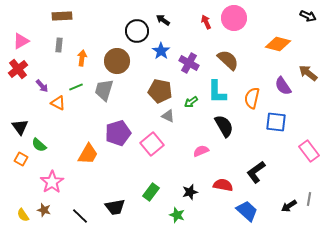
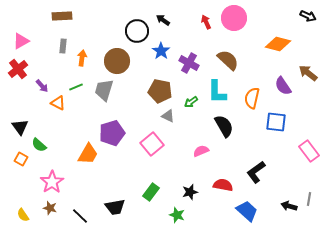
gray rectangle at (59, 45): moved 4 px right, 1 px down
purple pentagon at (118, 133): moved 6 px left
black arrow at (289, 206): rotated 49 degrees clockwise
brown star at (44, 210): moved 6 px right, 2 px up
